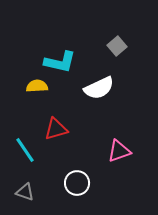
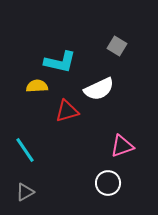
gray square: rotated 18 degrees counterclockwise
white semicircle: moved 1 px down
red triangle: moved 11 px right, 18 px up
pink triangle: moved 3 px right, 5 px up
white circle: moved 31 px right
gray triangle: rotated 48 degrees counterclockwise
